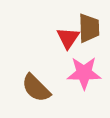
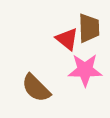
red triangle: moved 1 px left, 1 px down; rotated 25 degrees counterclockwise
pink star: moved 1 px right, 3 px up
